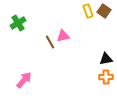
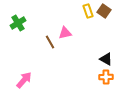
pink triangle: moved 2 px right, 3 px up
black triangle: rotated 40 degrees clockwise
